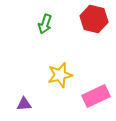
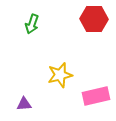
red hexagon: rotated 12 degrees counterclockwise
green arrow: moved 13 px left
pink rectangle: rotated 12 degrees clockwise
